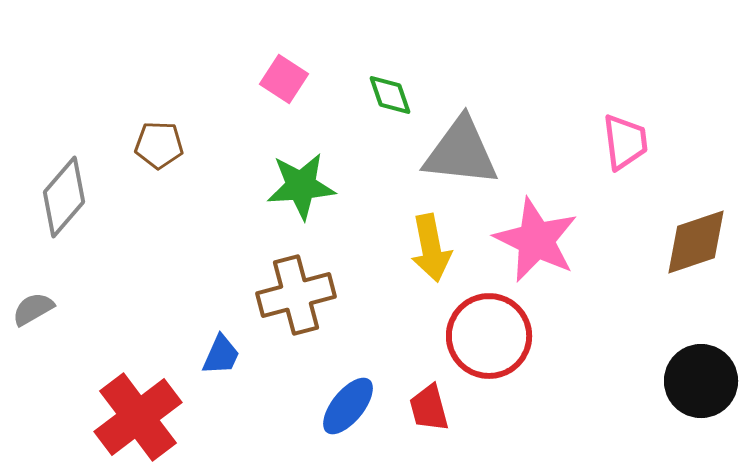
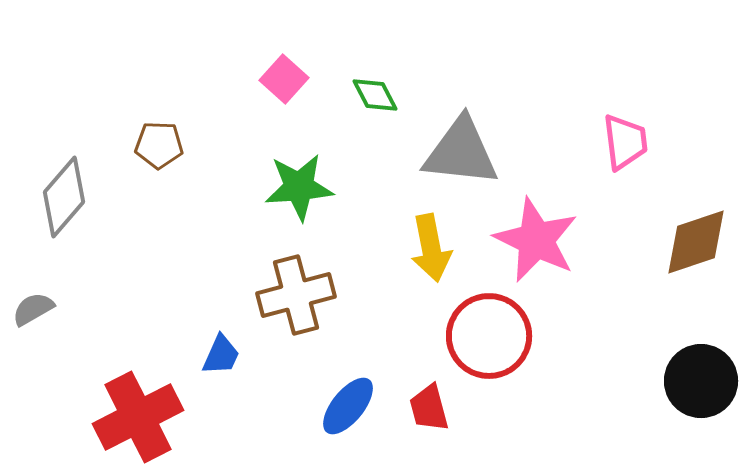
pink square: rotated 9 degrees clockwise
green diamond: moved 15 px left; rotated 9 degrees counterclockwise
green star: moved 2 px left, 1 px down
red cross: rotated 10 degrees clockwise
